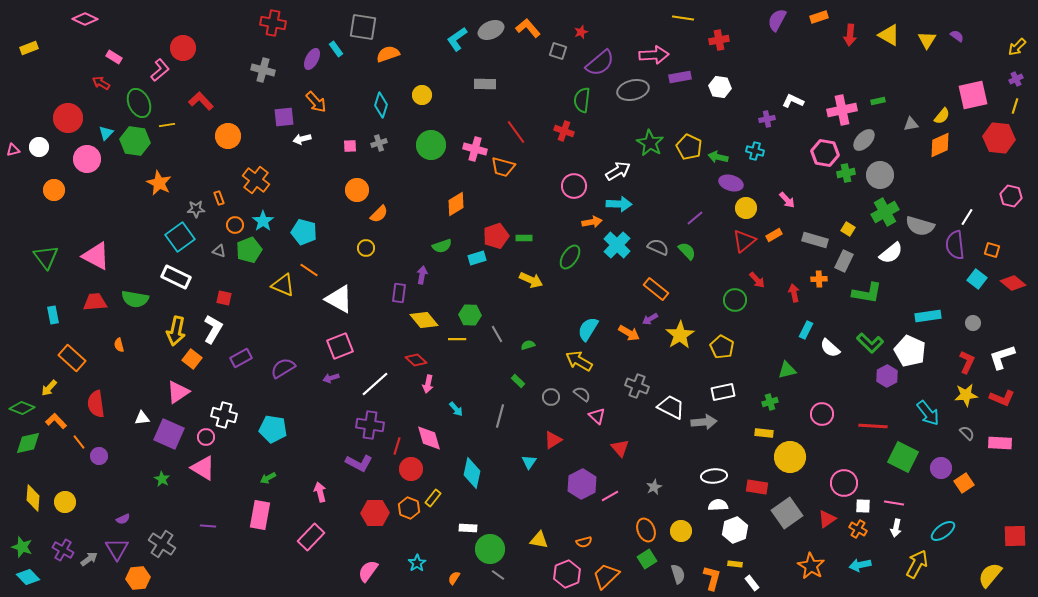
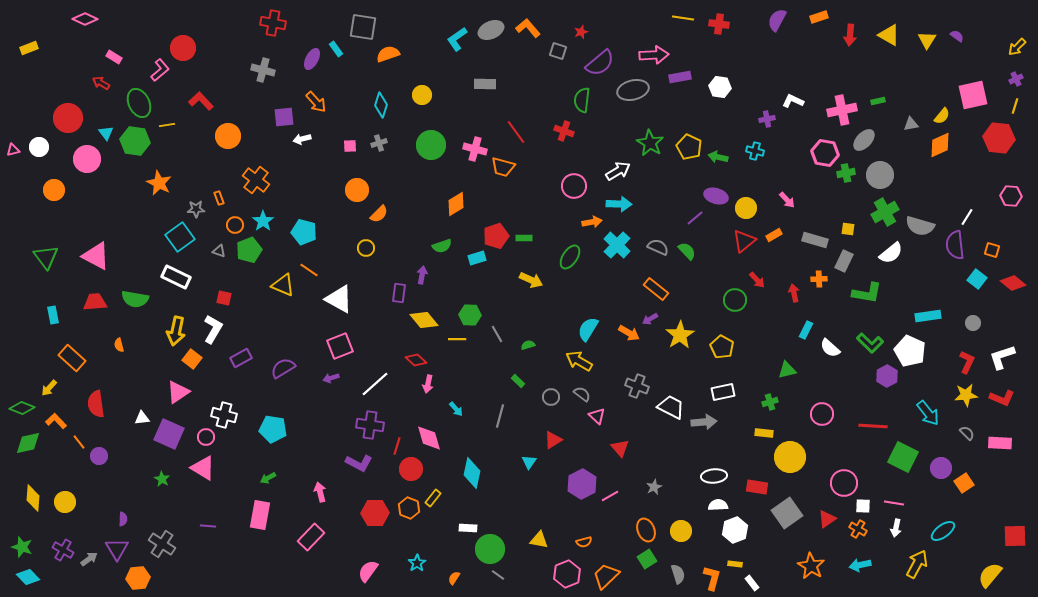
red cross at (719, 40): moved 16 px up; rotated 18 degrees clockwise
cyan triangle at (106, 133): rotated 21 degrees counterclockwise
purple ellipse at (731, 183): moved 15 px left, 13 px down
pink hexagon at (1011, 196): rotated 10 degrees counterclockwise
yellow square at (848, 229): rotated 24 degrees counterclockwise
purple semicircle at (123, 519): rotated 64 degrees counterclockwise
